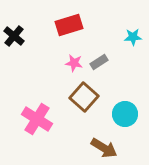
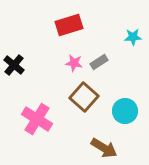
black cross: moved 29 px down
cyan circle: moved 3 px up
